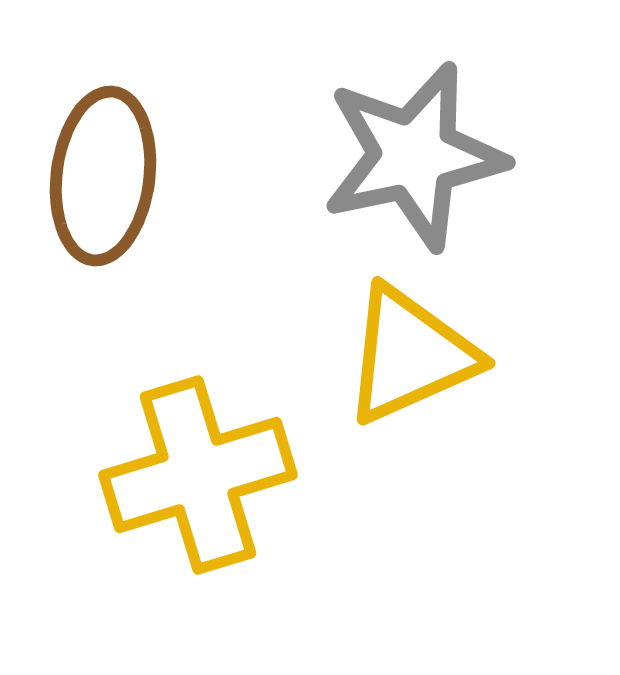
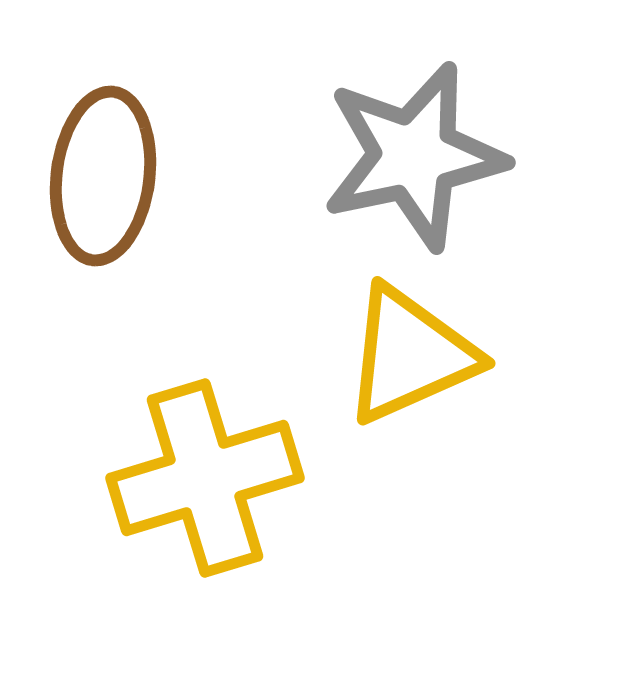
yellow cross: moved 7 px right, 3 px down
